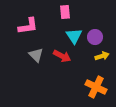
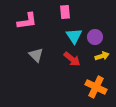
pink L-shape: moved 1 px left, 5 px up
red arrow: moved 10 px right, 3 px down; rotated 12 degrees clockwise
